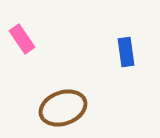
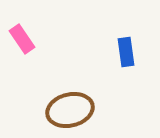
brown ellipse: moved 7 px right, 2 px down; rotated 6 degrees clockwise
